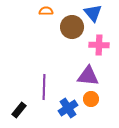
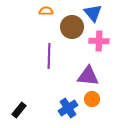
pink cross: moved 4 px up
purple line: moved 5 px right, 31 px up
orange circle: moved 1 px right
